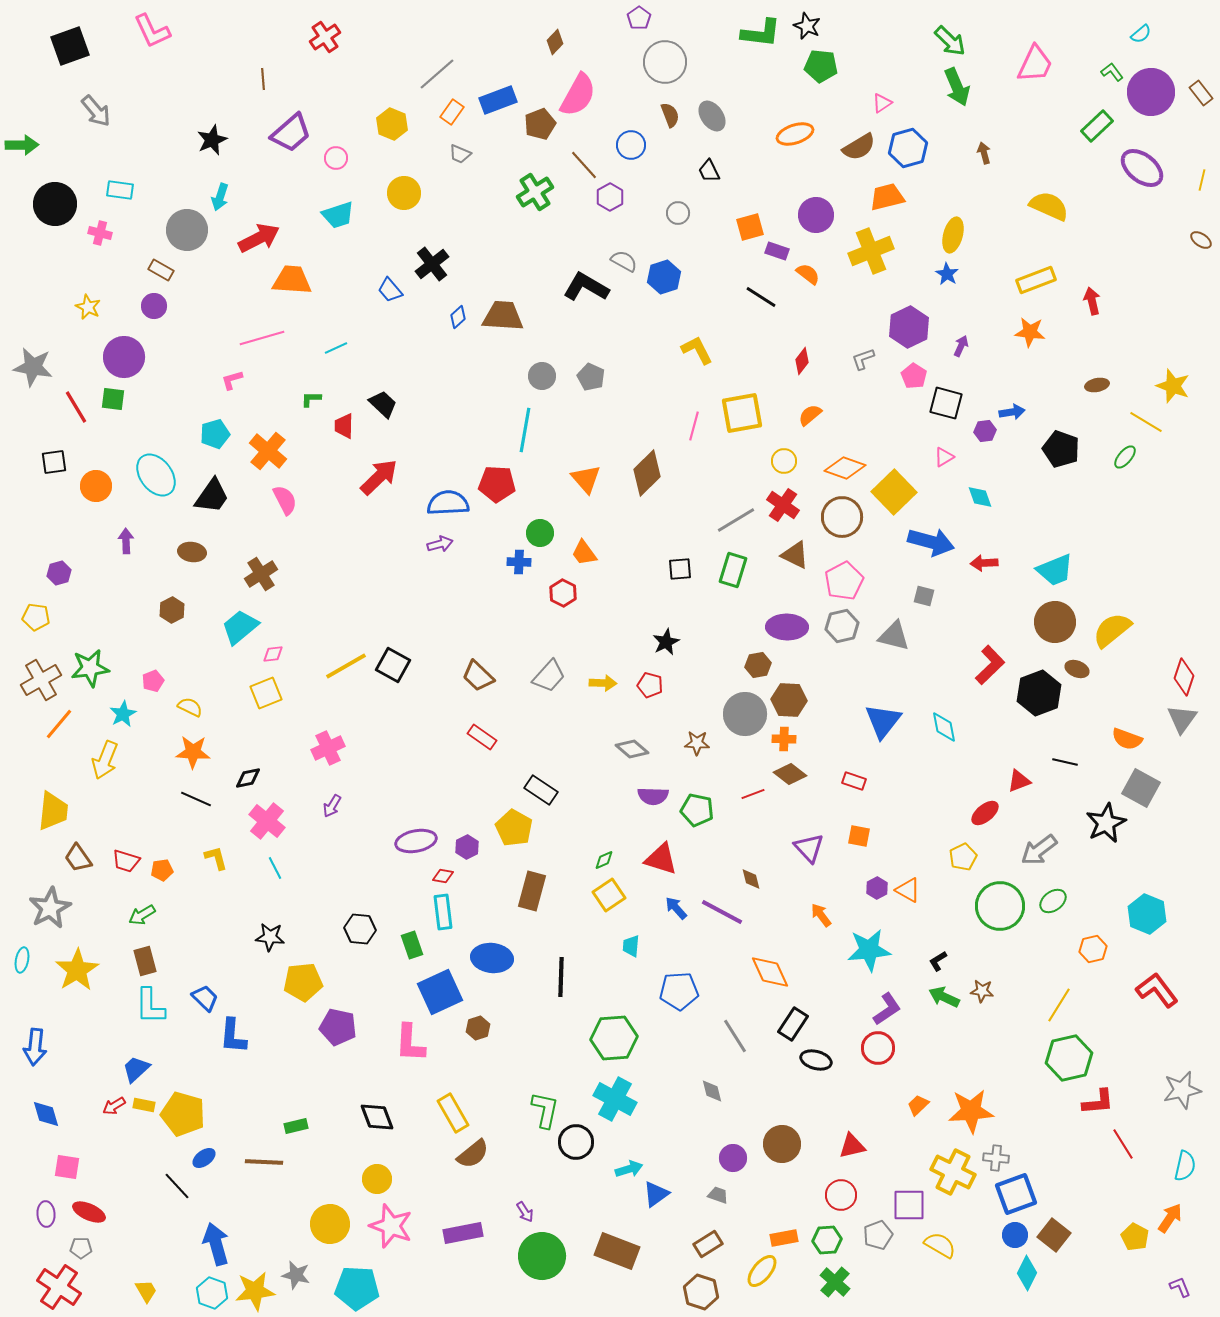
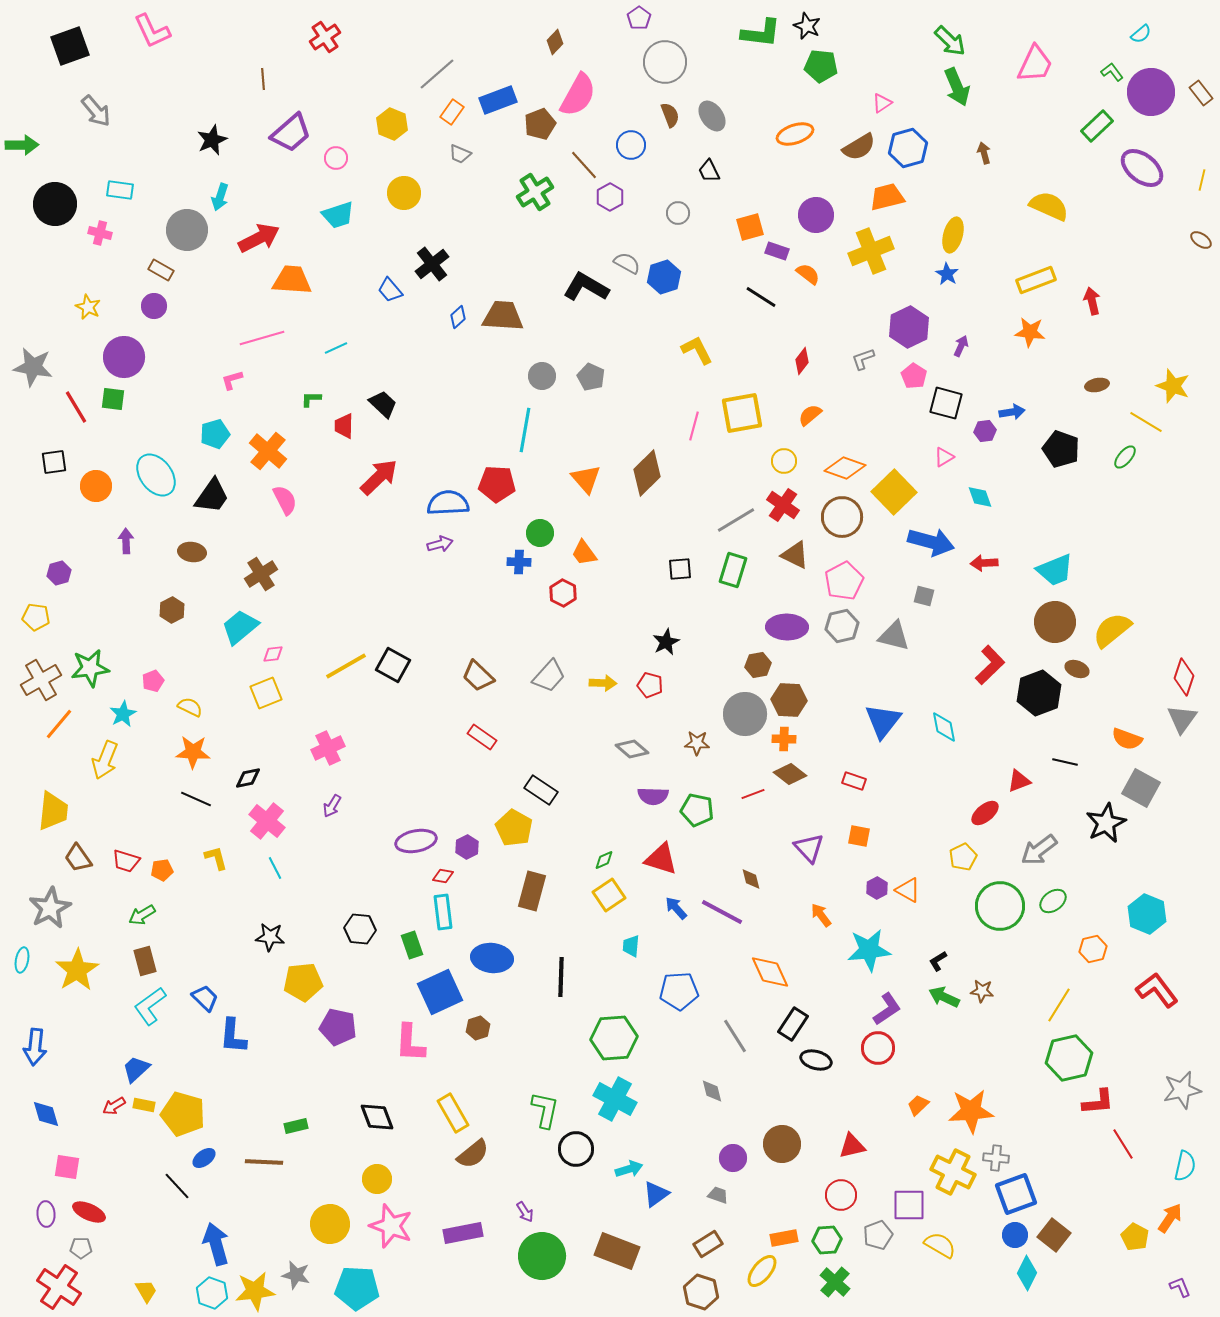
gray semicircle at (624, 261): moved 3 px right, 2 px down
cyan L-shape at (150, 1006): rotated 54 degrees clockwise
black circle at (576, 1142): moved 7 px down
